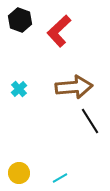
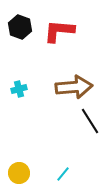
black hexagon: moved 7 px down
red L-shape: rotated 48 degrees clockwise
cyan cross: rotated 28 degrees clockwise
cyan line: moved 3 px right, 4 px up; rotated 21 degrees counterclockwise
